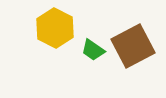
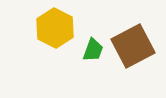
green trapezoid: rotated 105 degrees counterclockwise
